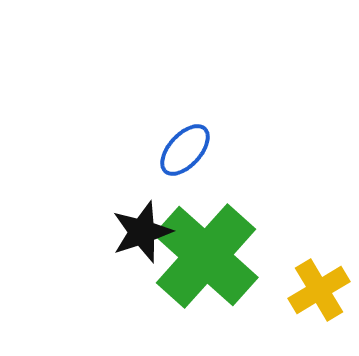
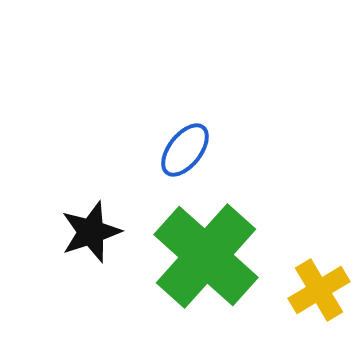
blue ellipse: rotated 4 degrees counterclockwise
black star: moved 51 px left
